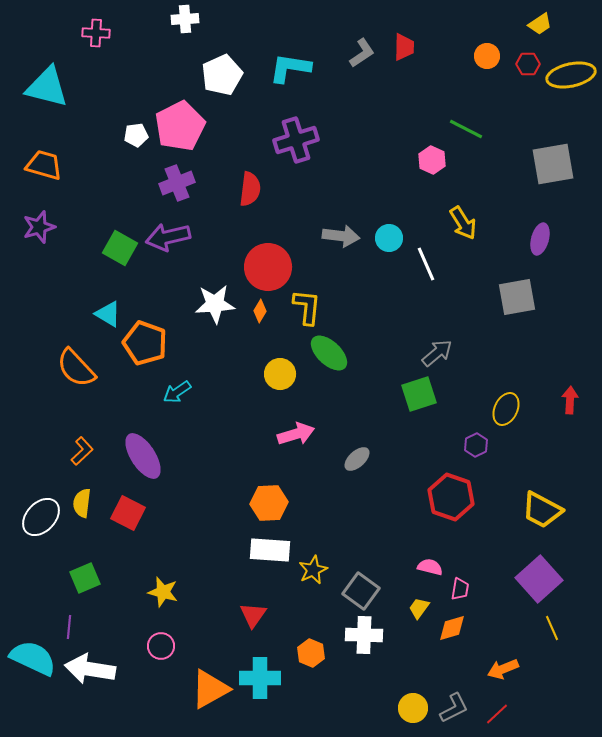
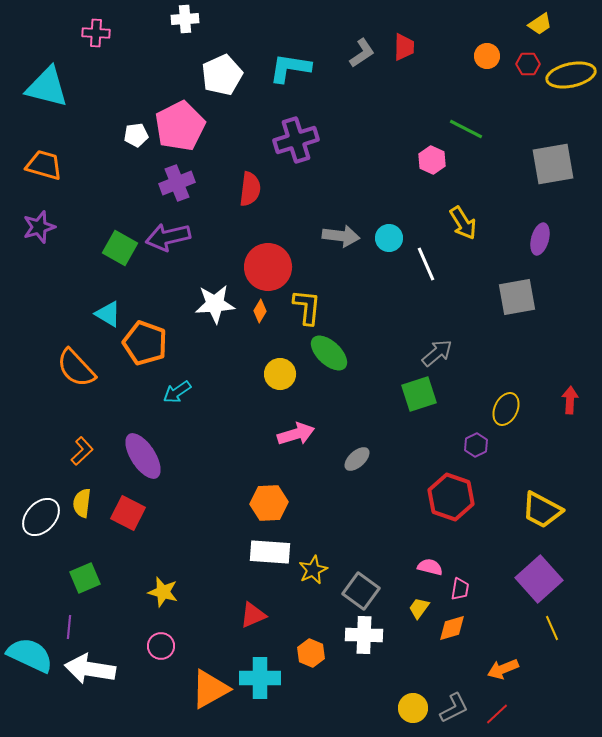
white rectangle at (270, 550): moved 2 px down
red triangle at (253, 615): rotated 32 degrees clockwise
cyan semicircle at (33, 658): moved 3 px left, 3 px up
